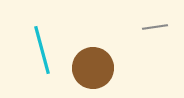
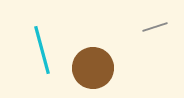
gray line: rotated 10 degrees counterclockwise
